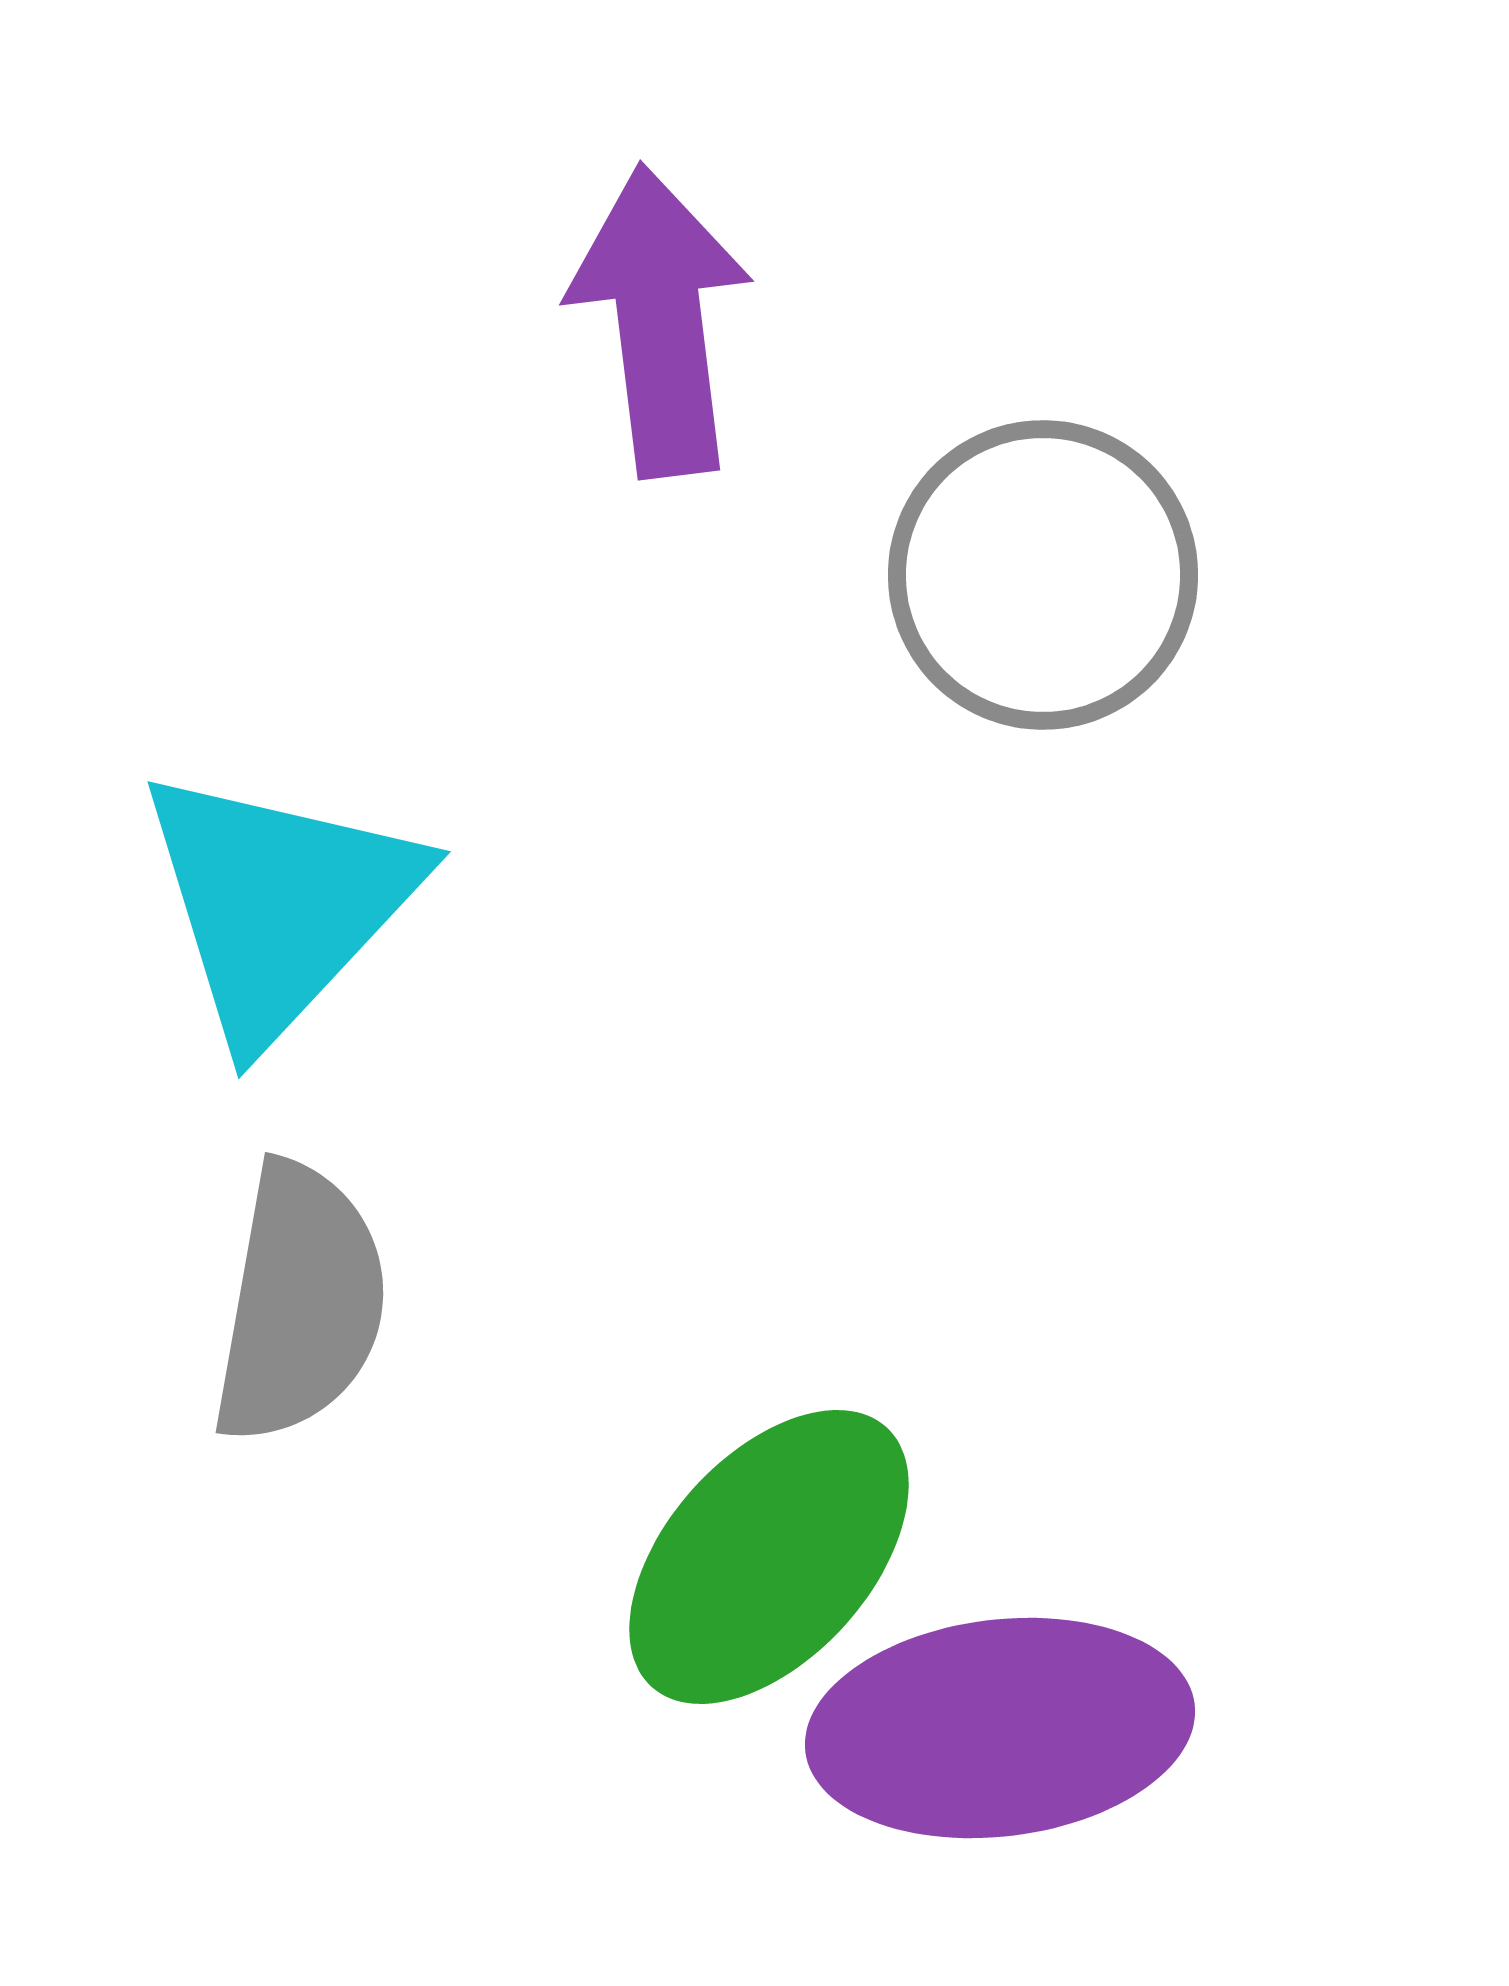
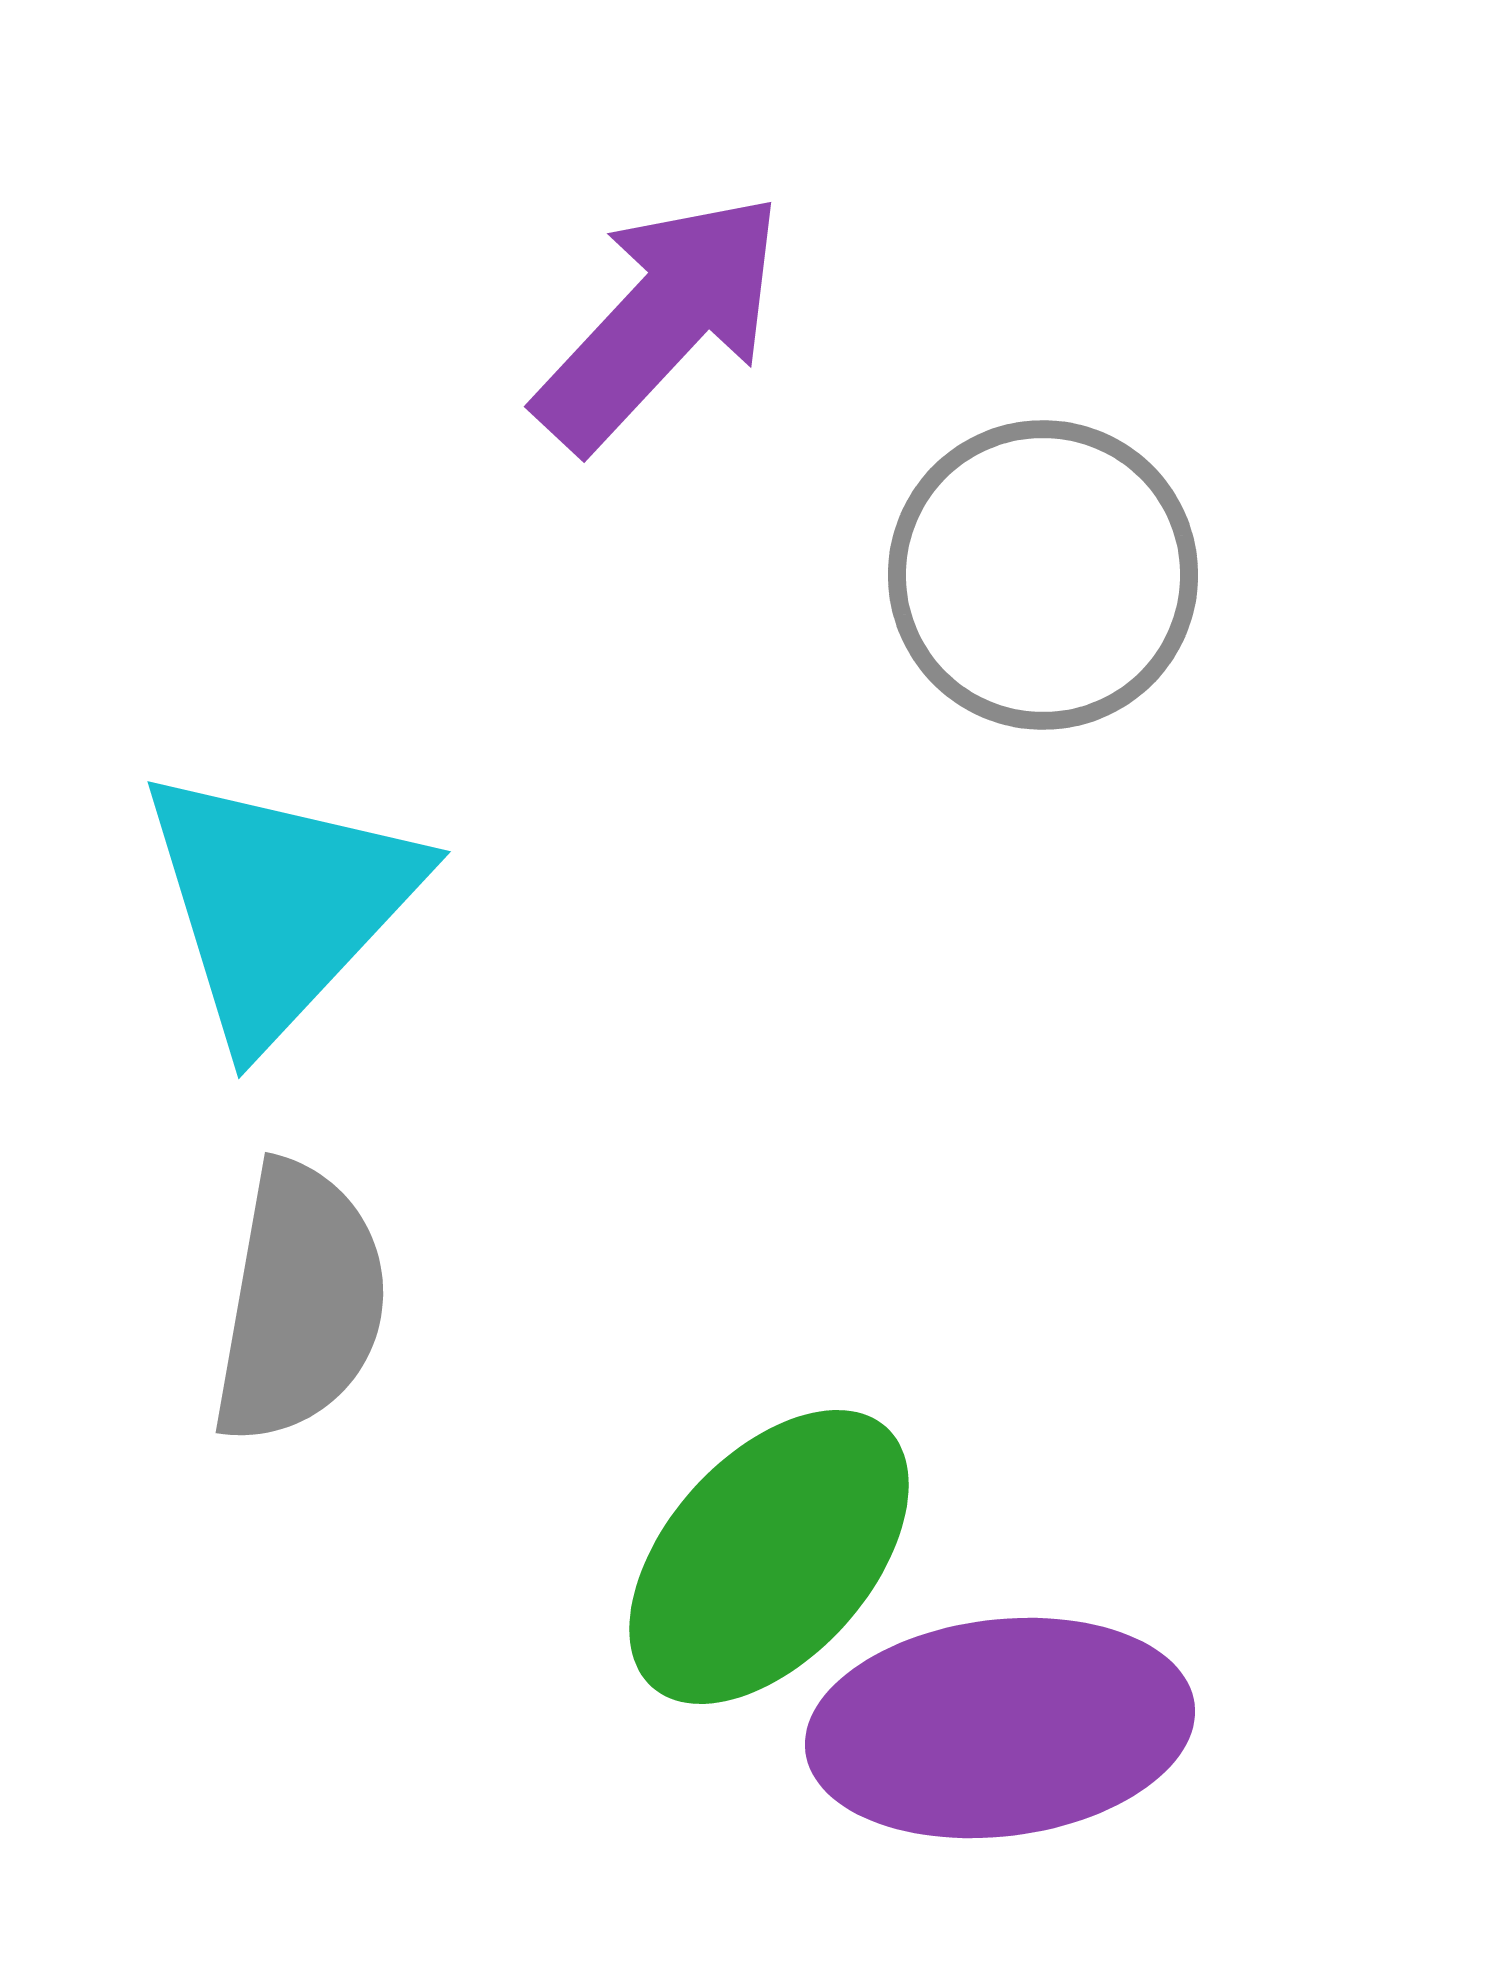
purple arrow: rotated 50 degrees clockwise
